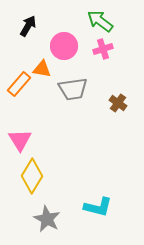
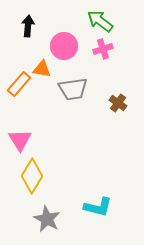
black arrow: rotated 25 degrees counterclockwise
